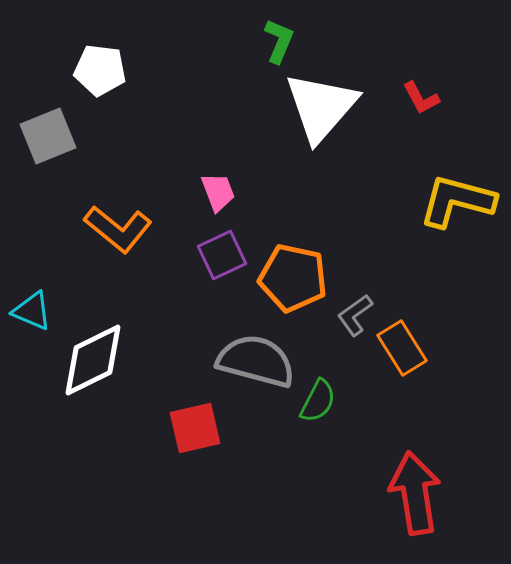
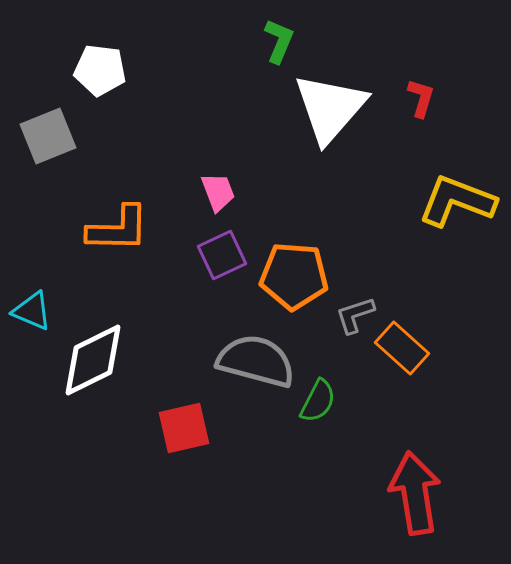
red L-shape: rotated 135 degrees counterclockwise
white triangle: moved 9 px right, 1 px down
yellow L-shape: rotated 6 degrees clockwise
orange L-shape: rotated 38 degrees counterclockwise
orange pentagon: moved 1 px right, 2 px up; rotated 8 degrees counterclockwise
gray L-shape: rotated 18 degrees clockwise
orange rectangle: rotated 16 degrees counterclockwise
red square: moved 11 px left
